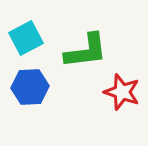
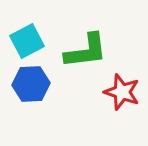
cyan square: moved 1 px right, 3 px down
blue hexagon: moved 1 px right, 3 px up
